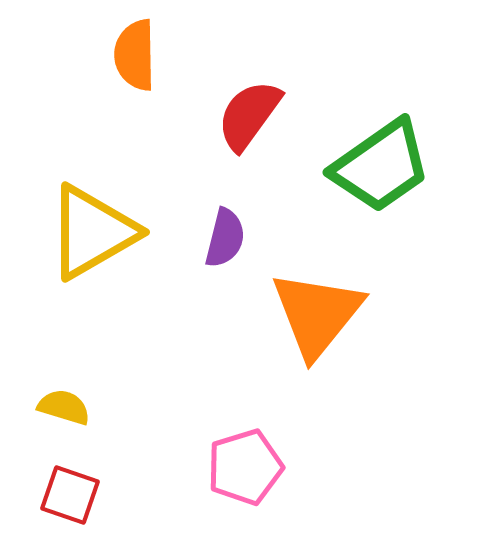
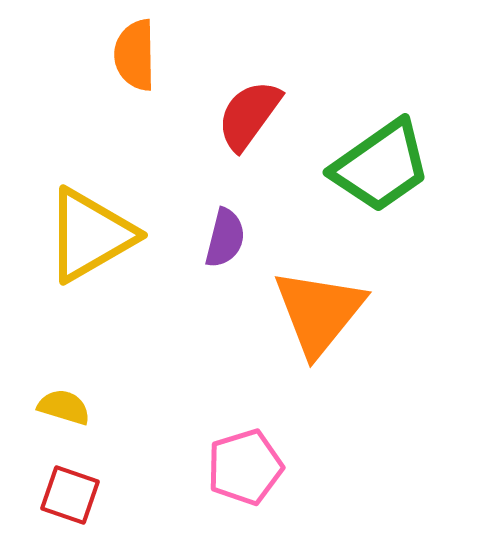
yellow triangle: moved 2 px left, 3 px down
orange triangle: moved 2 px right, 2 px up
